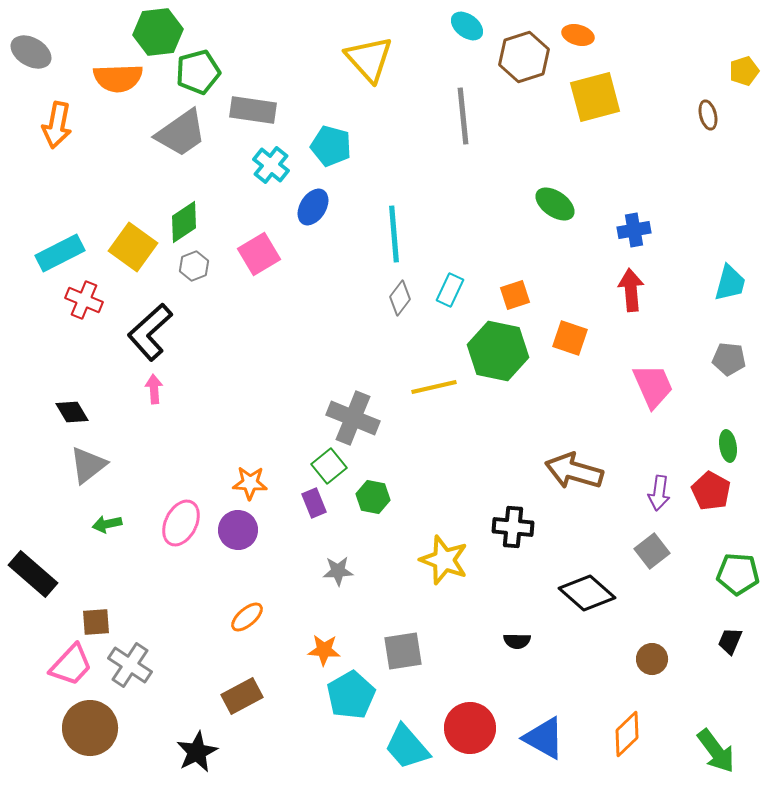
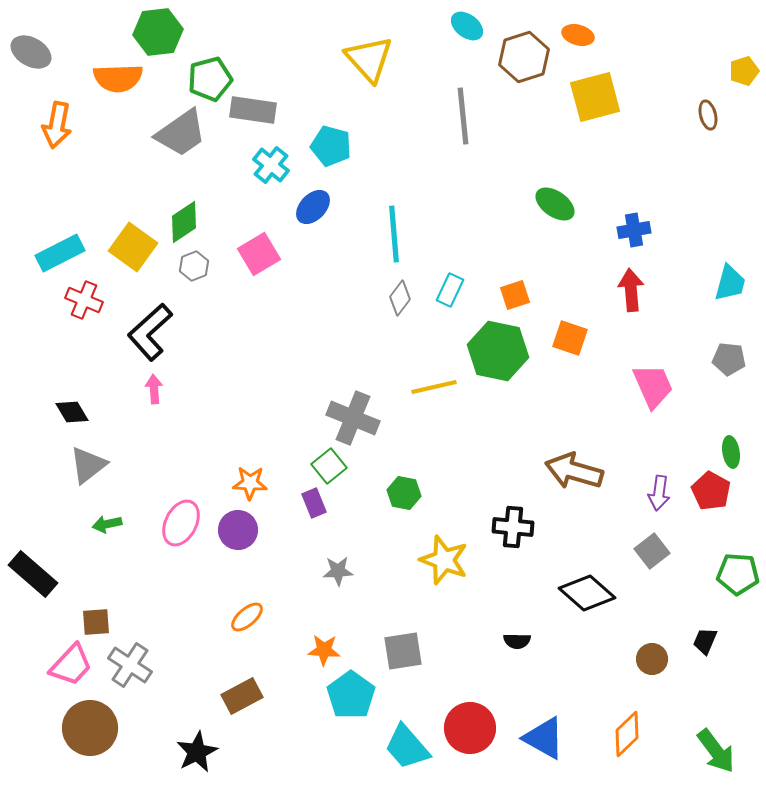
green pentagon at (198, 72): moved 12 px right, 7 px down
blue ellipse at (313, 207): rotated 12 degrees clockwise
green ellipse at (728, 446): moved 3 px right, 6 px down
green hexagon at (373, 497): moved 31 px right, 4 px up
black trapezoid at (730, 641): moved 25 px left
cyan pentagon at (351, 695): rotated 6 degrees counterclockwise
